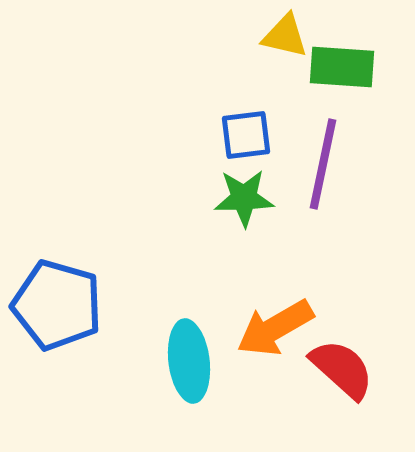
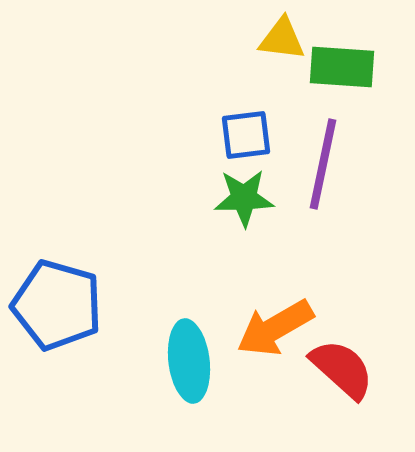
yellow triangle: moved 3 px left, 3 px down; rotated 6 degrees counterclockwise
